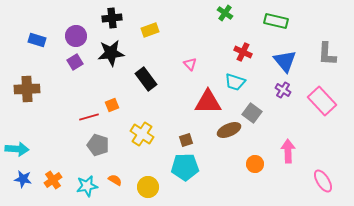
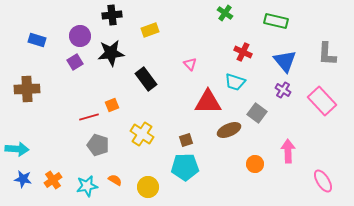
black cross: moved 3 px up
purple circle: moved 4 px right
gray square: moved 5 px right
